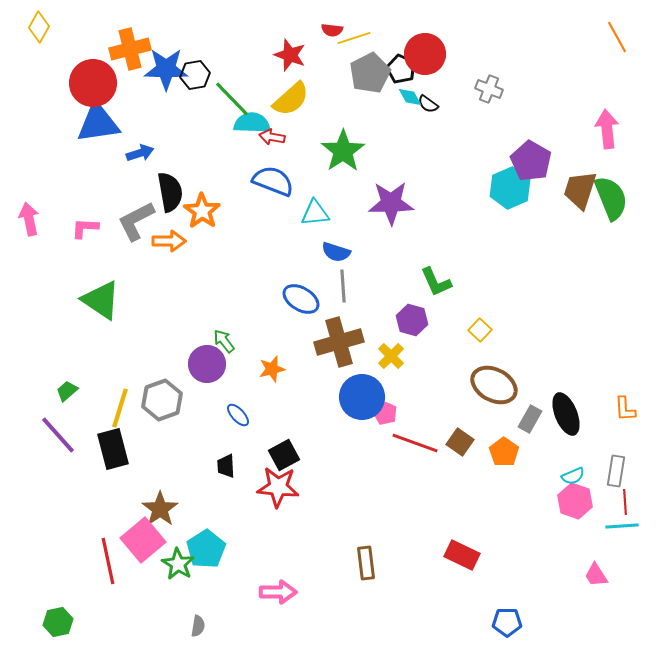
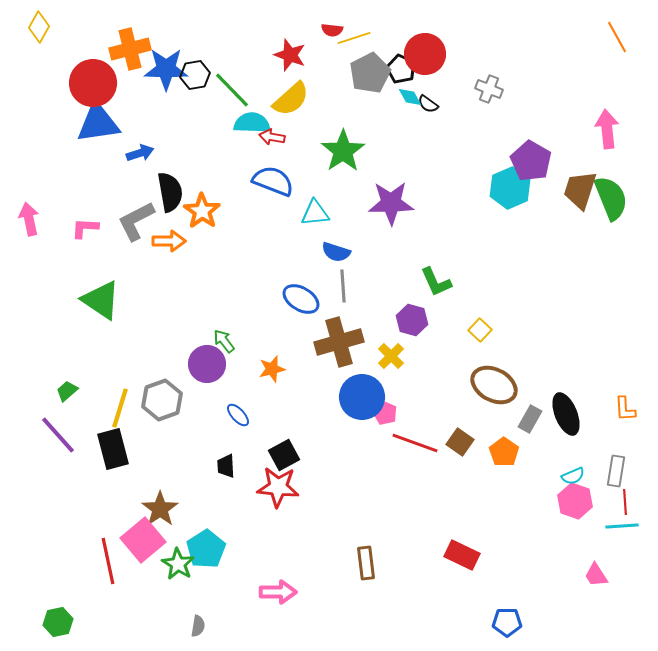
green line at (232, 99): moved 9 px up
